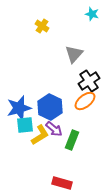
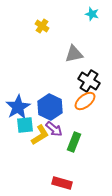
gray triangle: rotated 36 degrees clockwise
black cross: rotated 25 degrees counterclockwise
blue star: moved 1 px left, 1 px up; rotated 15 degrees counterclockwise
green rectangle: moved 2 px right, 2 px down
